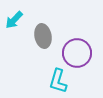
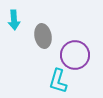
cyan arrow: rotated 48 degrees counterclockwise
purple circle: moved 2 px left, 2 px down
